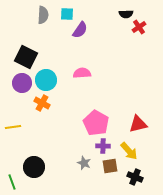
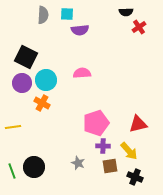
black semicircle: moved 2 px up
purple semicircle: rotated 48 degrees clockwise
pink pentagon: rotated 25 degrees clockwise
gray star: moved 6 px left
green line: moved 11 px up
